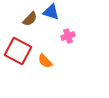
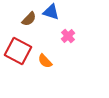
brown semicircle: moved 1 px left
pink cross: rotated 24 degrees counterclockwise
